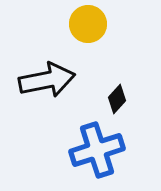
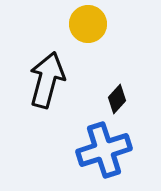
black arrow: rotated 64 degrees counterclockwise
blue cross: moved 7 px right
